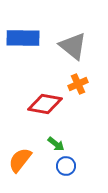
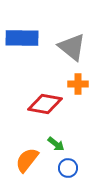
blue rectangle: moved 1 px left
gray triangle: moved 1 px left, 1 px down
orange cross: rotated 24 degrees clockwise
orange semicircle: moved 7 px right
blue circle: moved 2 px right, 2 px down
